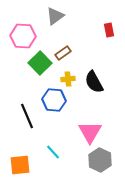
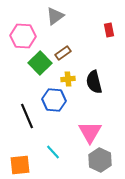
black semicircle: rotated 15 degrees clockwise
